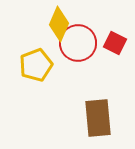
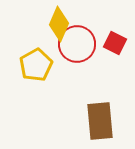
red circle: moved 1 px left, 1 px down
yellow pentagon: rotated 8 degrees counterclockwise
brown rectangle: moved 2 px right, 3 px down
